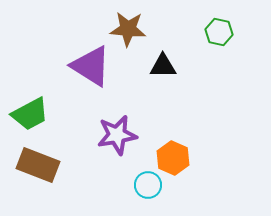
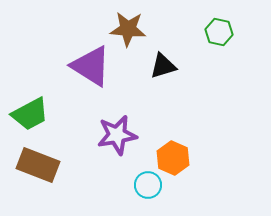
black triangle: rotated 16 degrees counterclockwise
